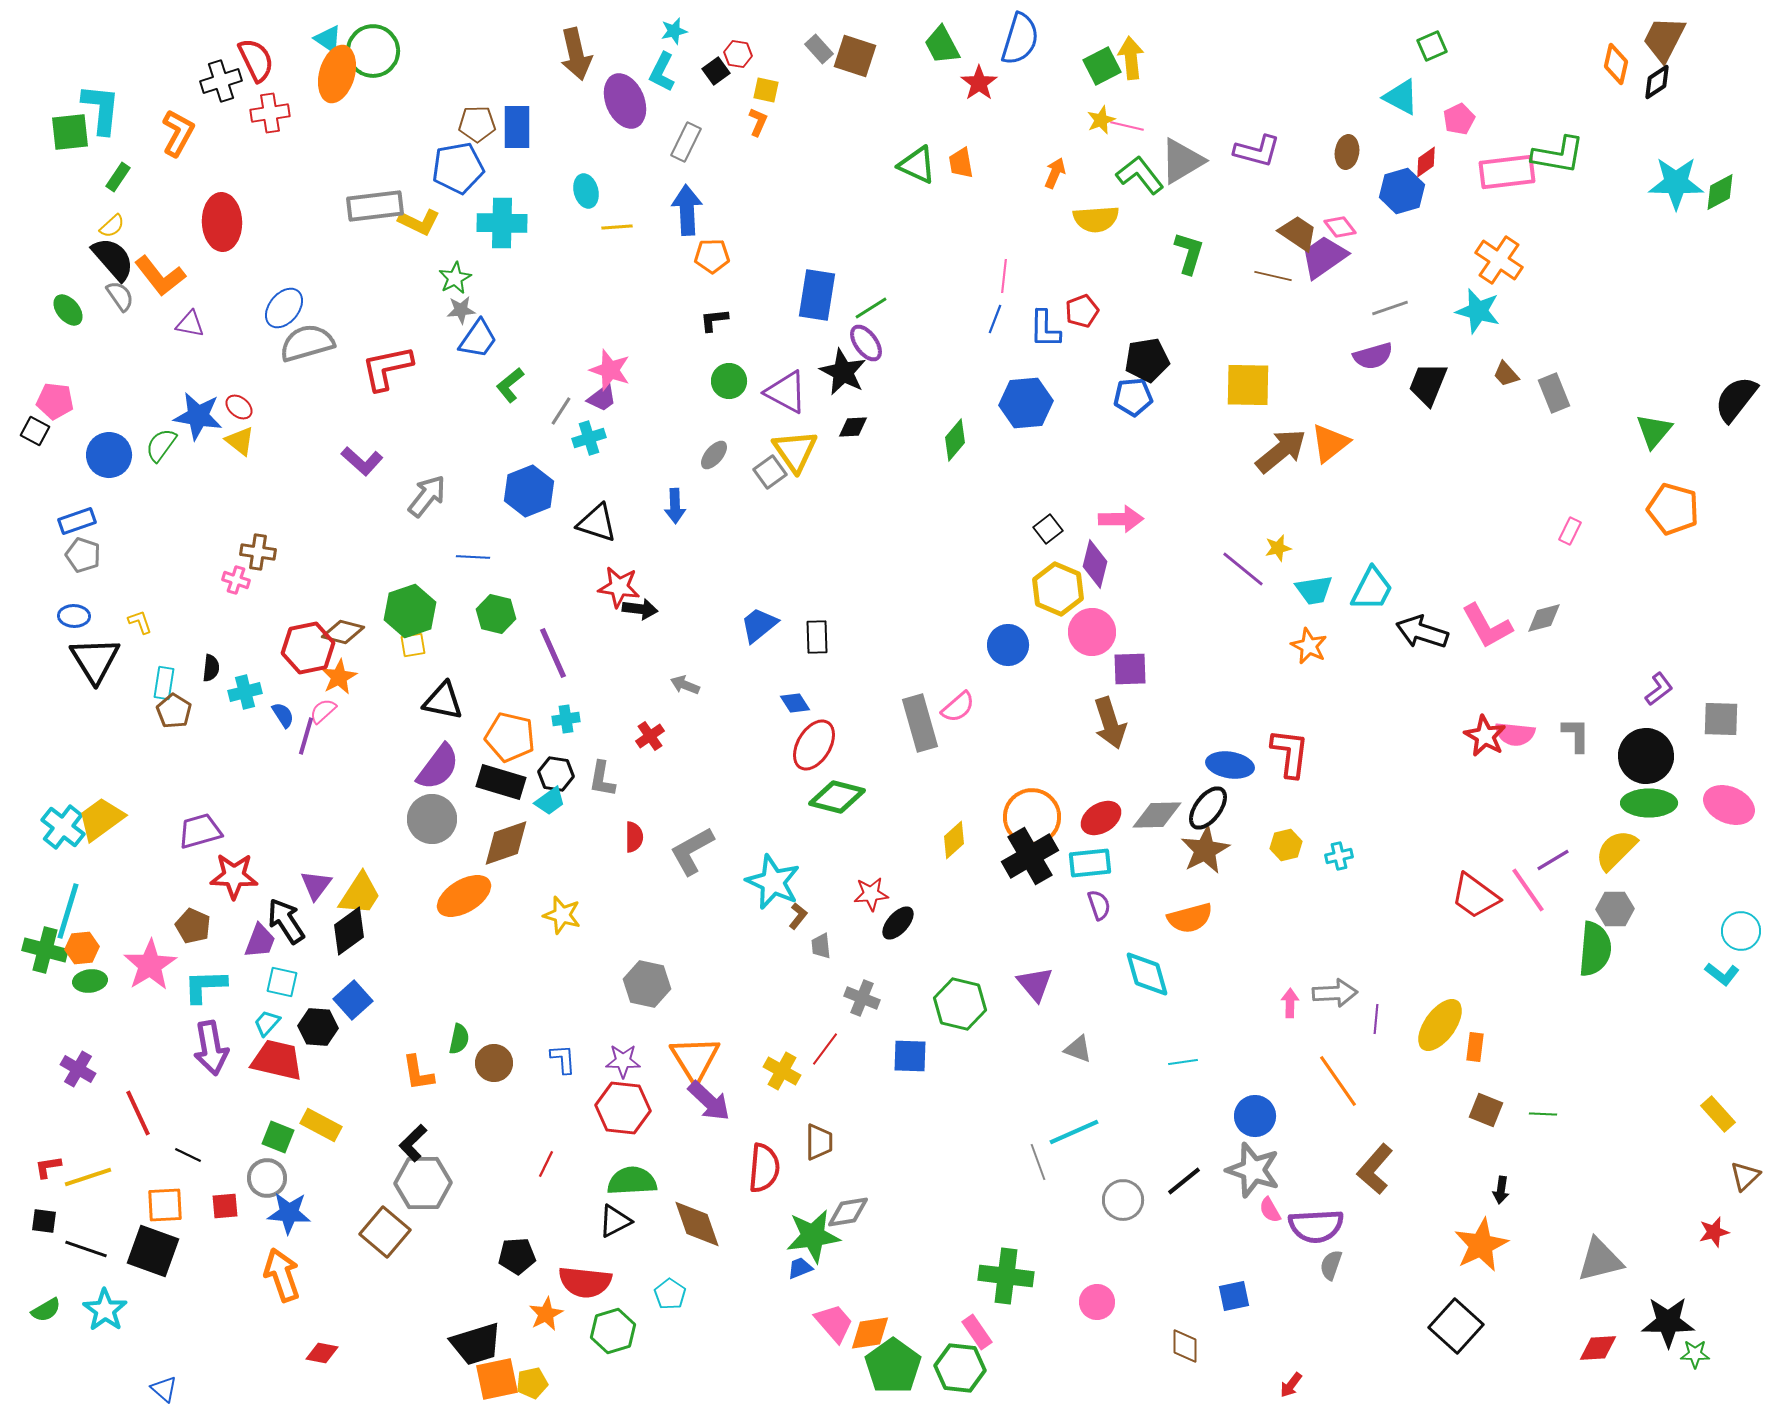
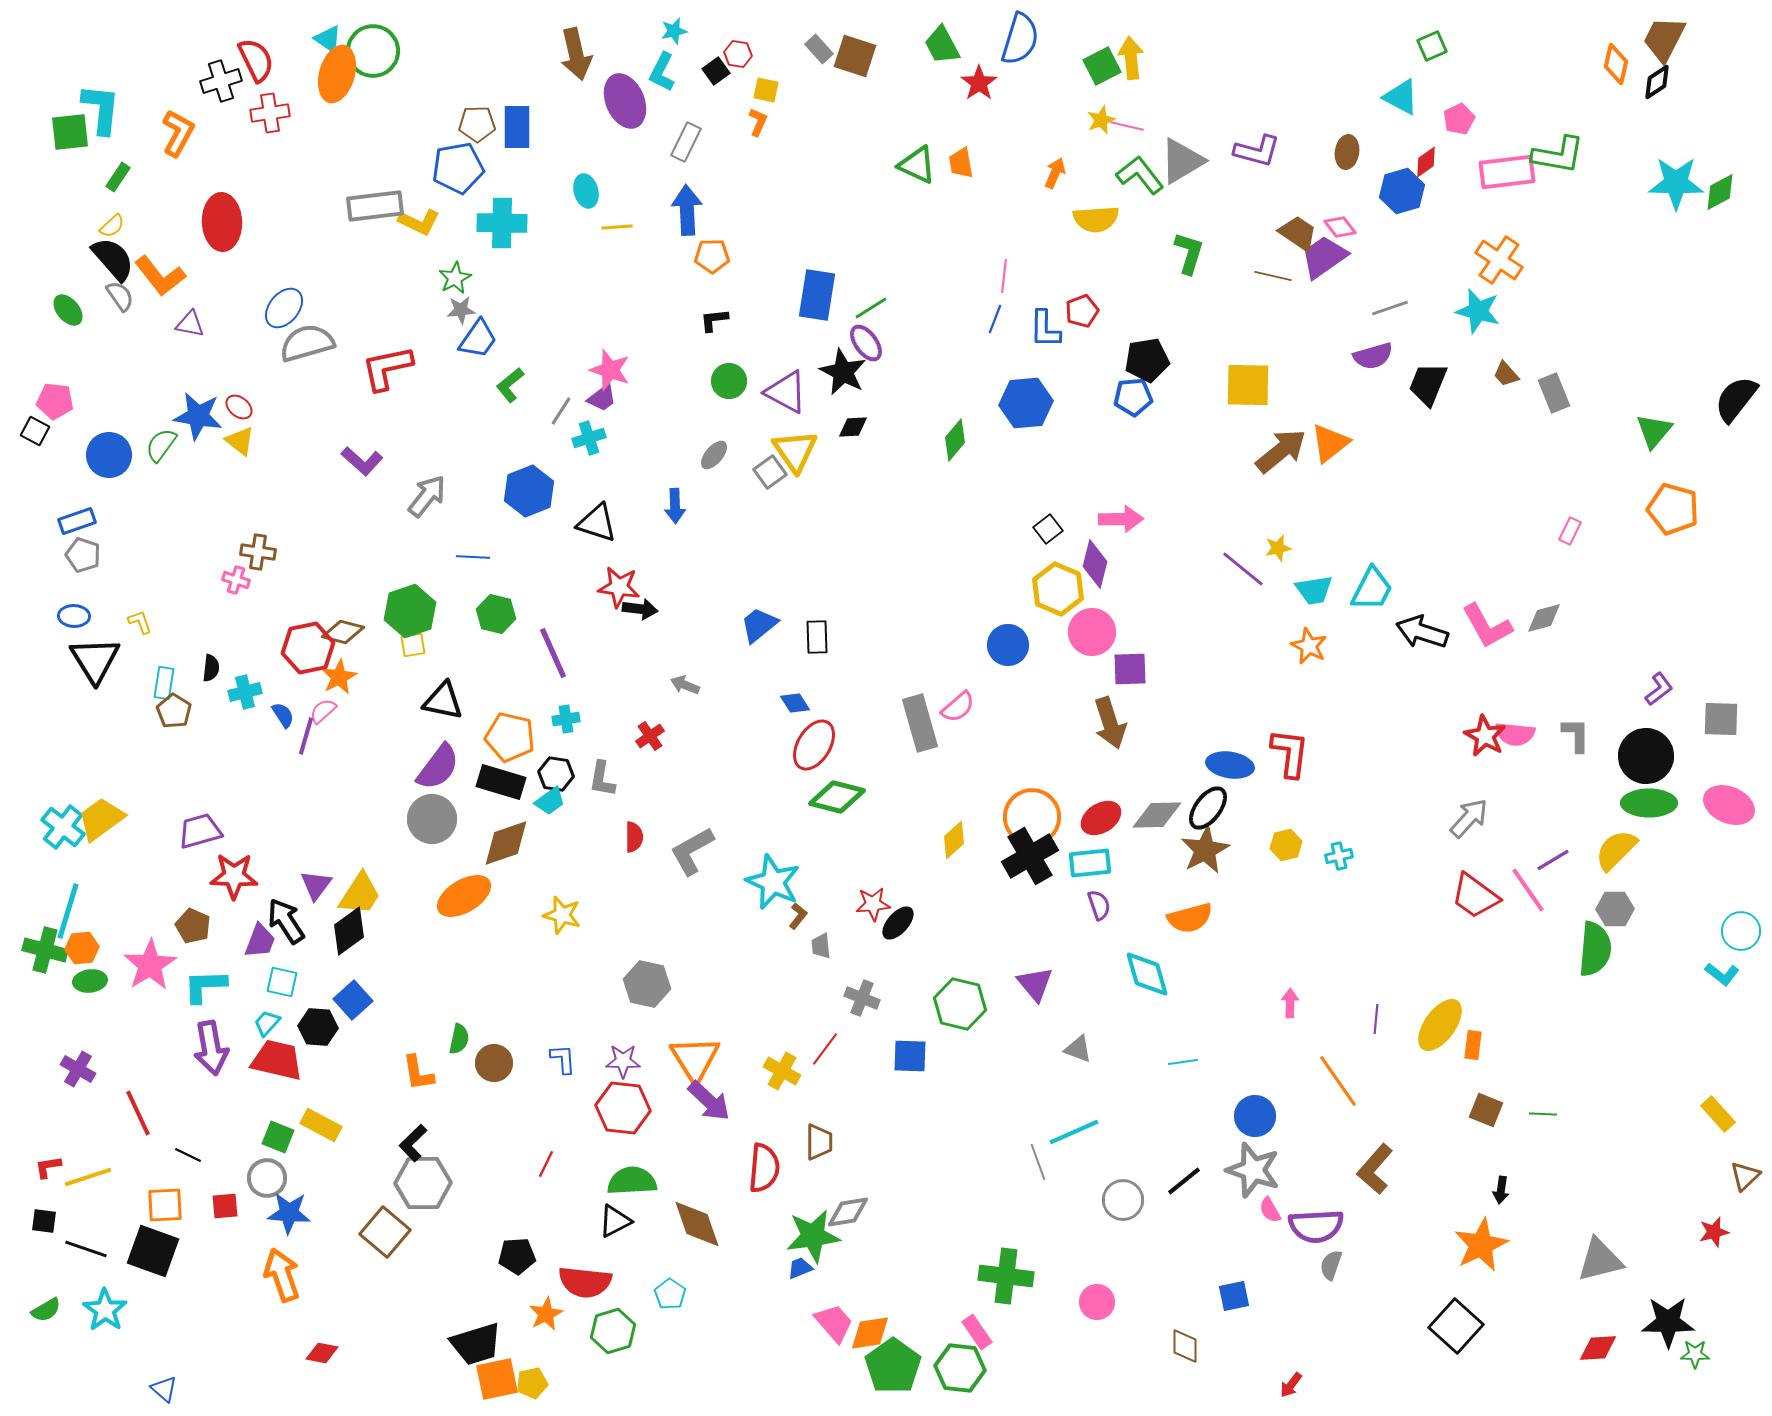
red star at (871, 894): moved 2 px right, 10 px down
gray arrow at (1335, 993): moved 134 px right, 175 px up; rotated 45 degrees counterclockwise
orange rectangle at (1475, 1047): moved 2 px left, 2 px up
